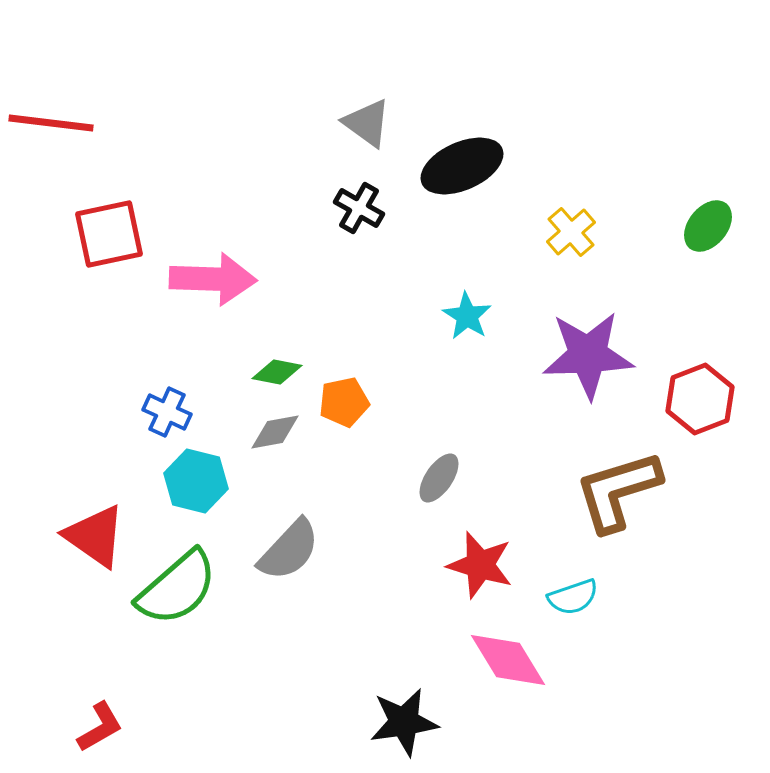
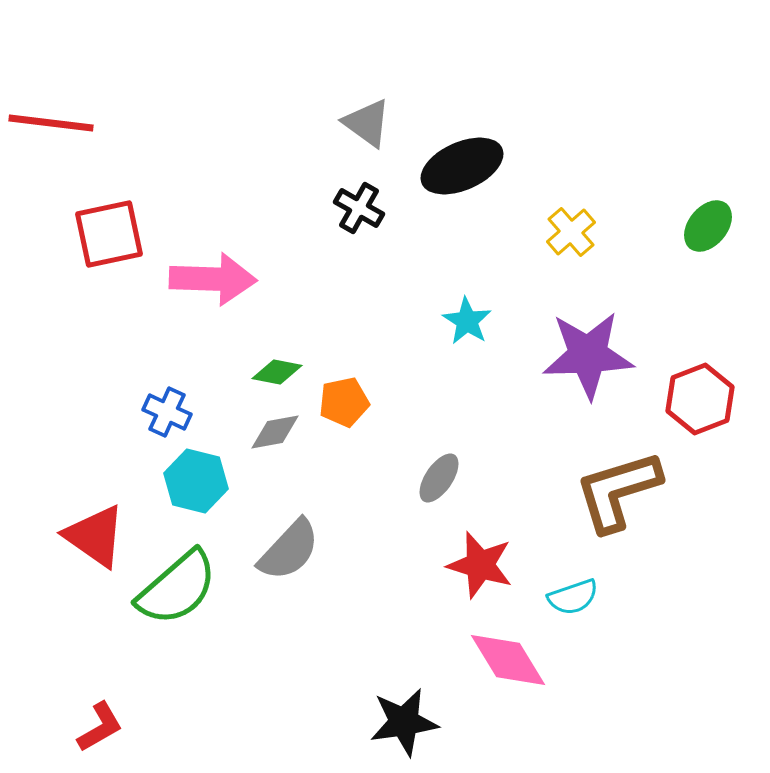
cyan star: moved 5 px down
